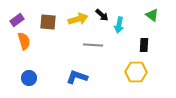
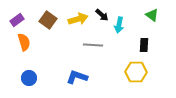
brown square: moved 2 px up; rotated 30 degrees clockwise
orange semicircle: moved 1 px down
